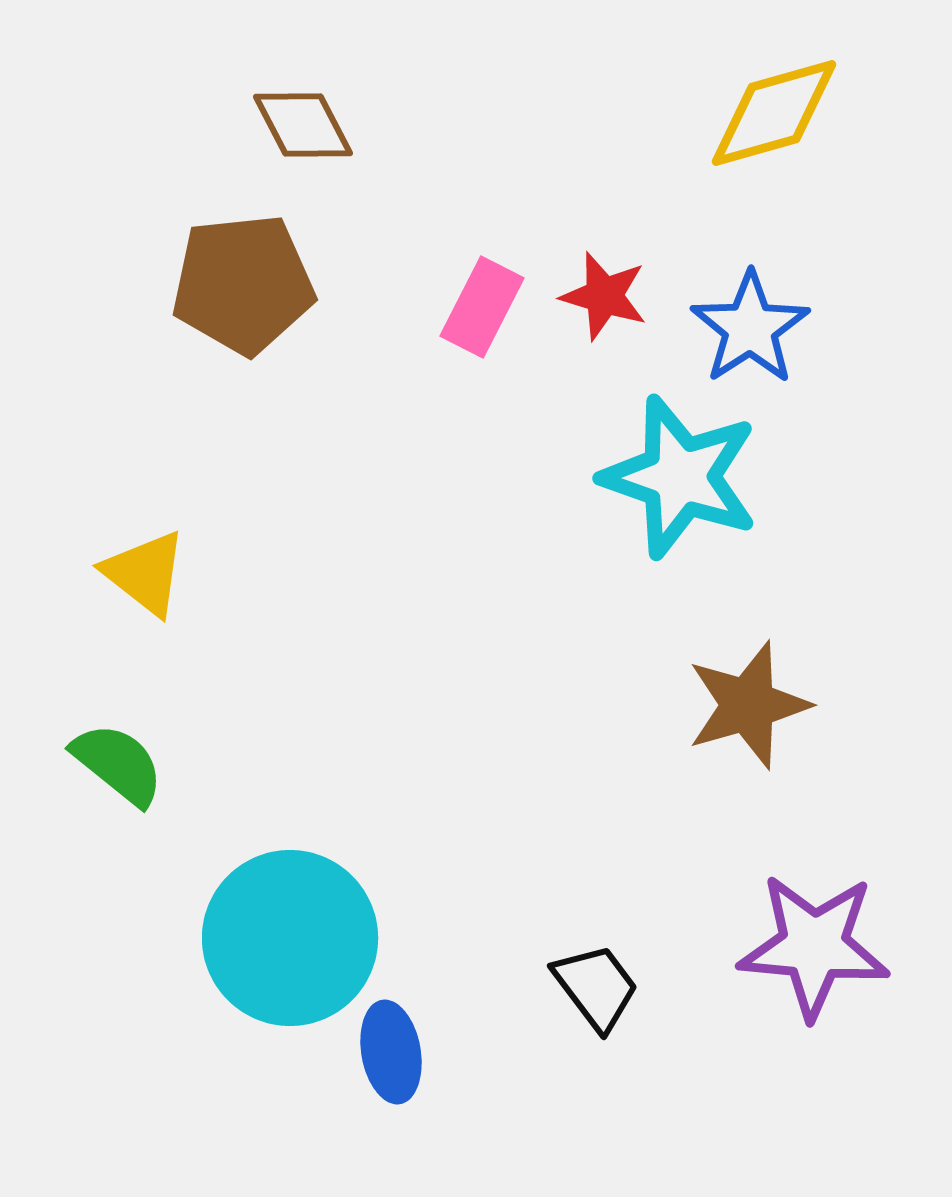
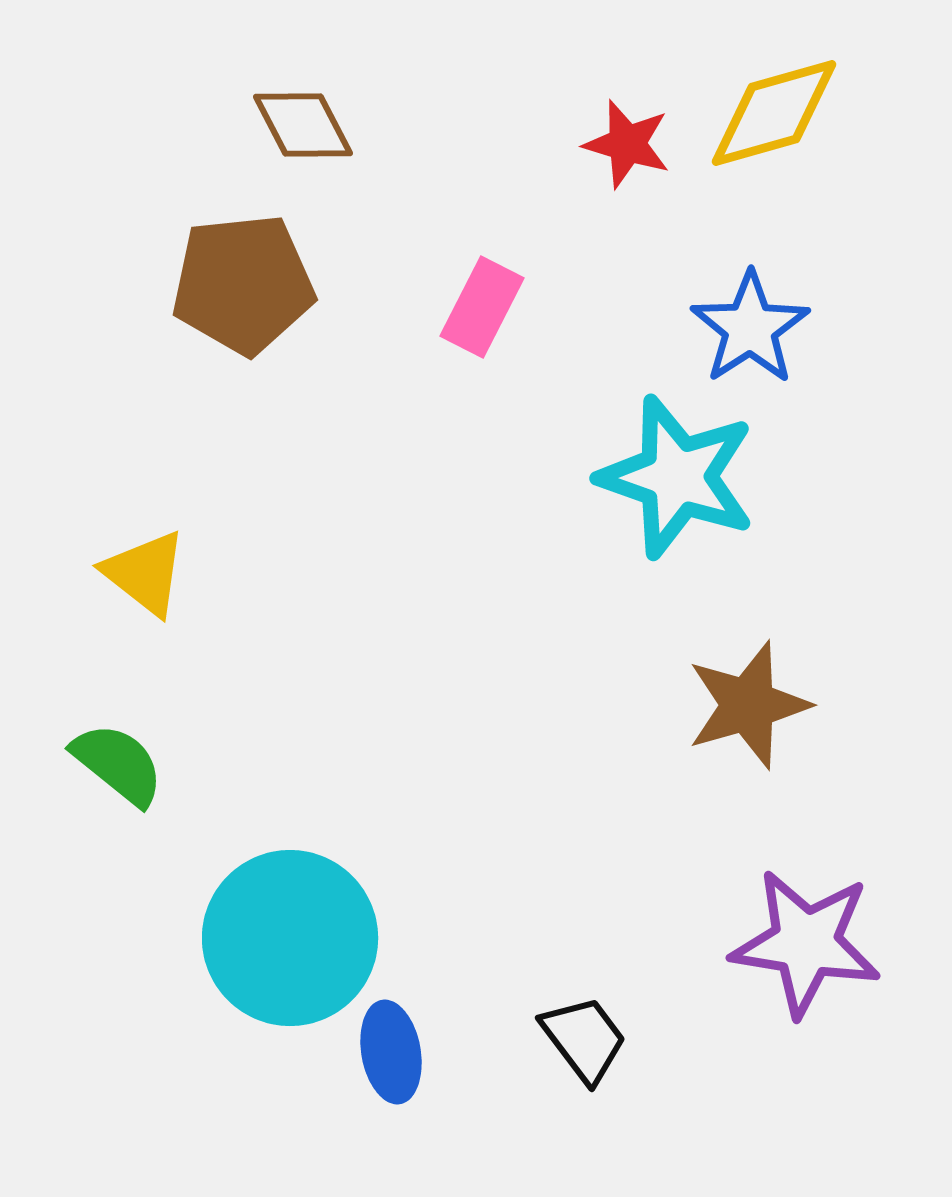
red star: moved 23 px right, 152 px up
cyan star: moved 3 px left
purple star: moved 8 px left, 3 px up; rotated 4 degrees clockwise
black trapezoid: moved 12 px left, 52 px down
